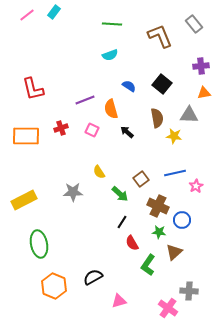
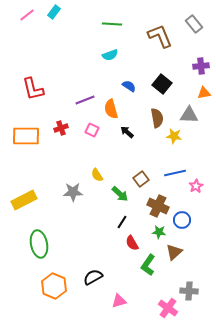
yellow semicircle: moved 2 px left, 3 px down
